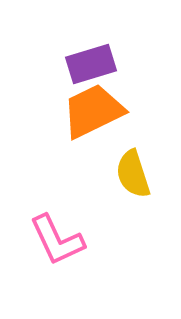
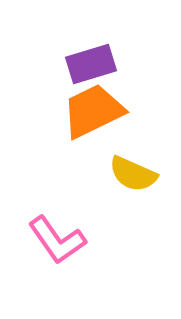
yellow semicircle: rotated 48 degrees counterclockwise
pink L-shape: rotated 10 degrees counterclockwise
